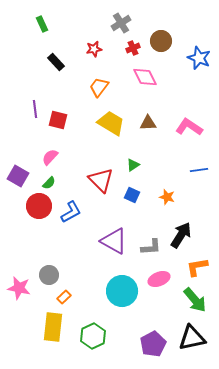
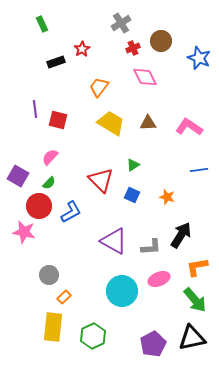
red star: moved 12 px left; rotated 21 degrees counterclockwise
black rectangle: rotated 66 degrees counterclockwise
pink star: moved 5 px right, 56 px up
